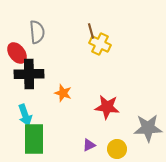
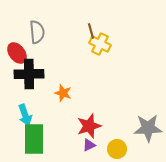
red star: moved 18 px left, 19 px down; rotated 25 degrees counterclockwise
